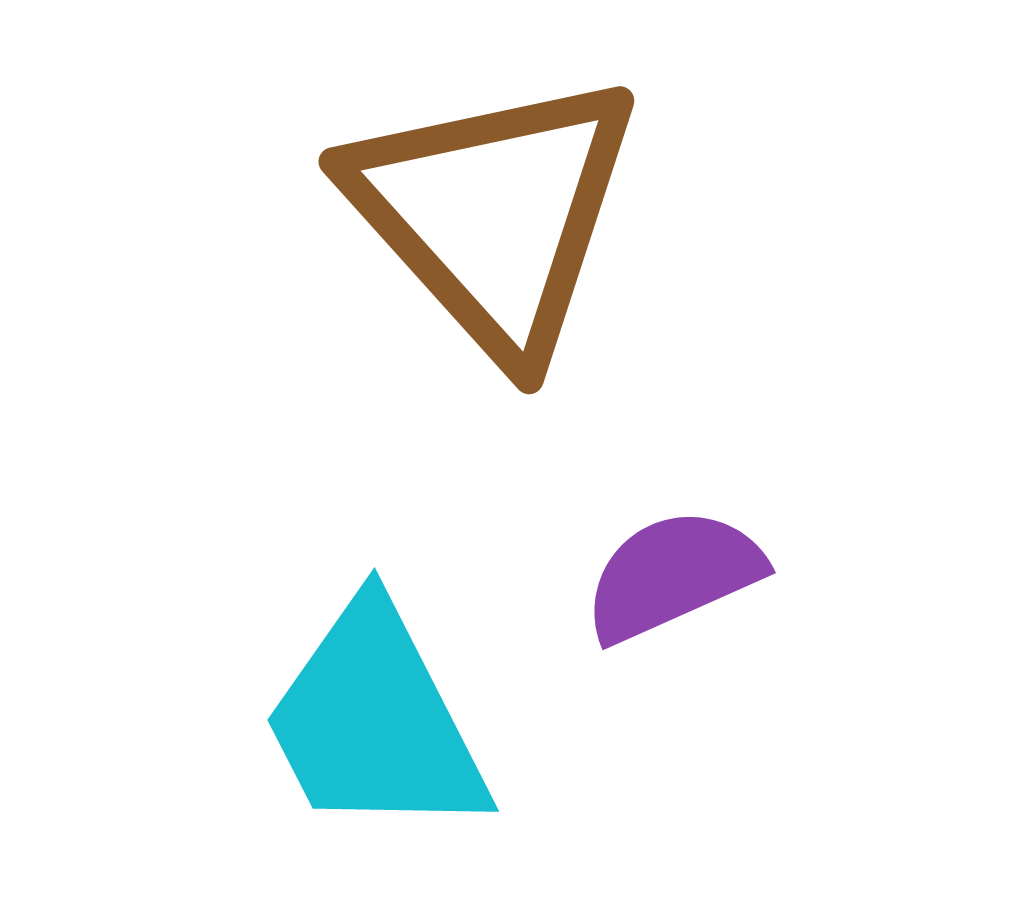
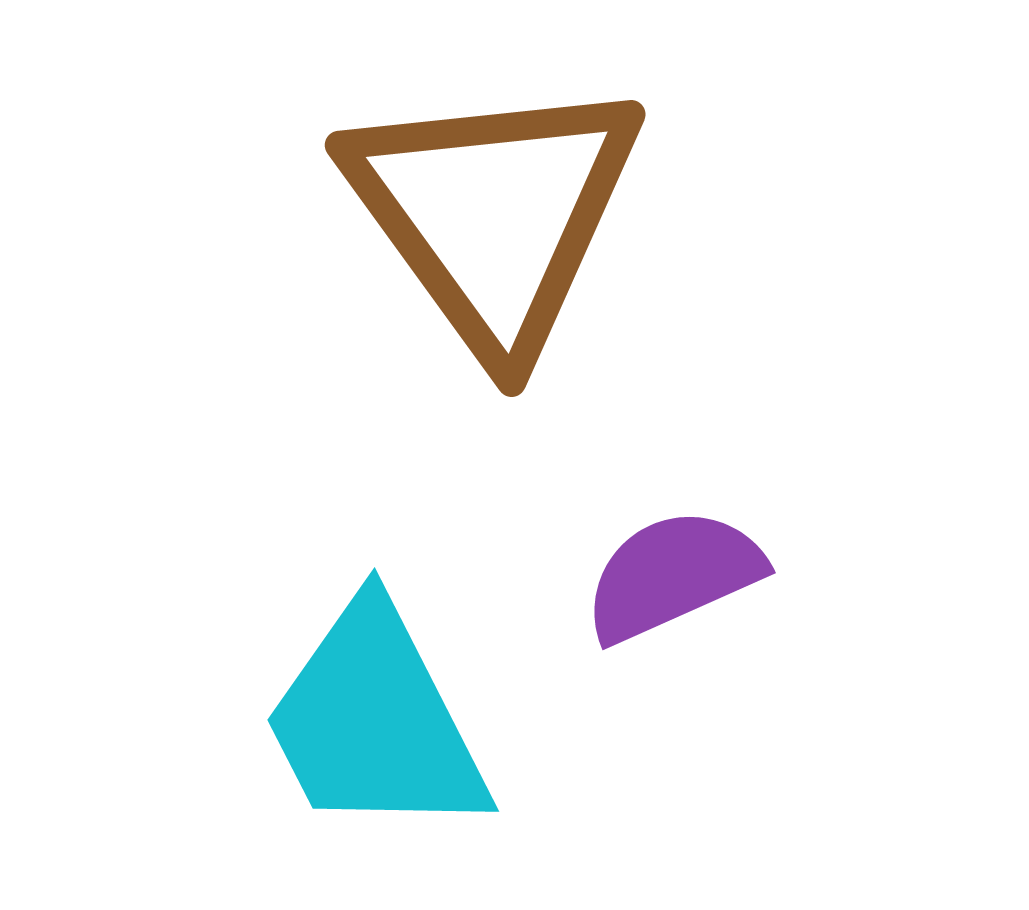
brown triangle: rotated 6 degrees clockwise
